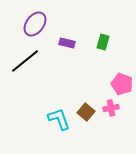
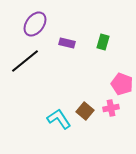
brown square: moved 1 px left, 1 px up
cyan L-shape: rotated 15 degrees counterclockwise
